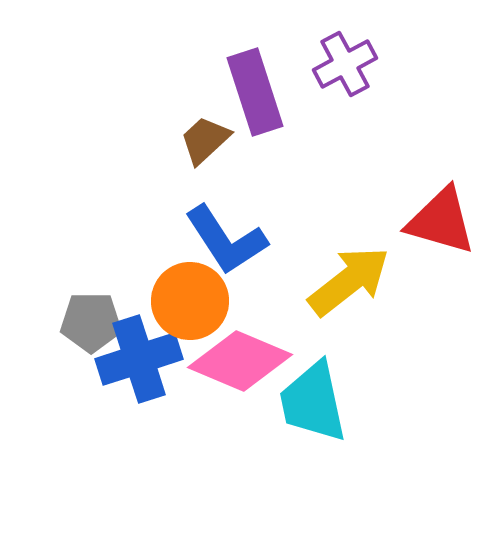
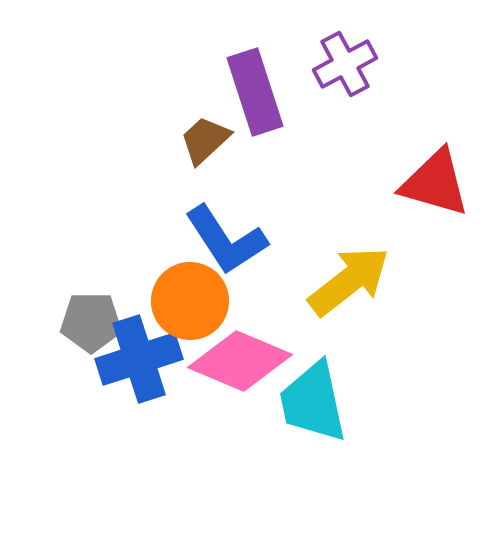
red triangle: moved 6 px left, 38 px up
